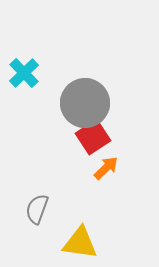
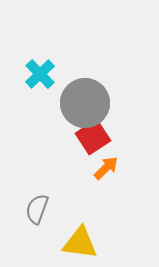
cyan cross: moved 16 px right, 1 px down
